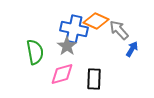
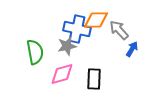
orange diamond: moved 1 px up; rotated 25 degrees counterclockwise
blue cross: moved 3 px right
gray star: rotated 24 degrees clockwise
